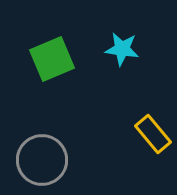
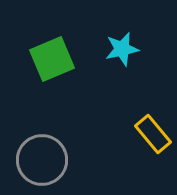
cyan star: rotated 20 degrees counterclockwise
